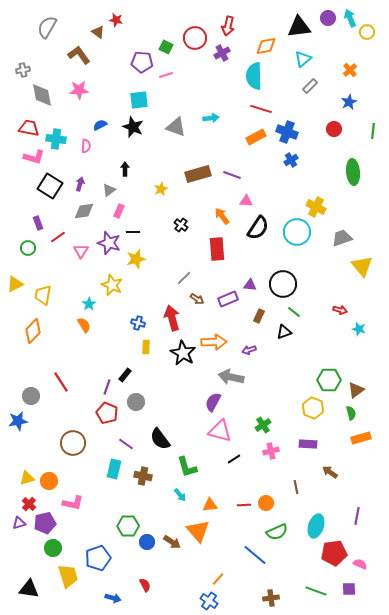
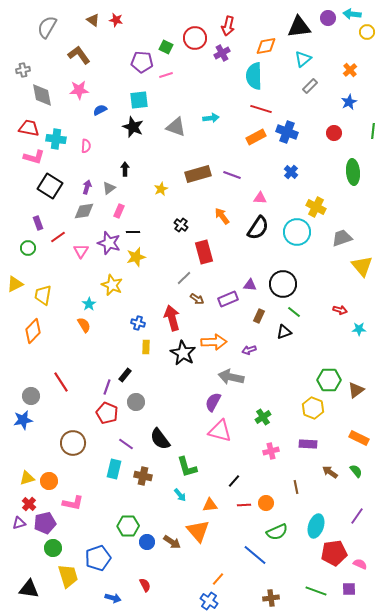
cyan arrow at (350, 18): moved 2 px right, 4 px up; rotated 60 degrees counterclockwise
brown triangle at (98, 32): moved 5 px left, 12 px up
blue semicircle at (100, 125): moved 15 px up
red circle at (334, 129): moved 4 px down
blue cross at (291, 160): moved 12 px down; rotated 16 degrees counterclockwise
purple arrow at (80, 184): moved 7 px right, 3 px down
gray triangle at (109, 190): moved 2 px up
pink triangle at (246, 201): moved 14 px right, 3 px up
red rectangle at (217, 249): moved 13 px left, 3 px down; rotated 10 degrees counterclockwise
yellow star at (136, 259): moved 2 px up
cyan star at (359, 329): rotated 16 degrees counterclockwise
green semicircle at (351, 413): moved 5 px right, 58 px down; rotated 24 degrees counterclockwise
blue star at (18, 421): moved 5 px right, 1 px up
green cross at (263, 425): moved 8 px up
orange rectangle at (361, 438): moved 2 px left; rotated 42 degrees clockwise
black line at (234, 459): moved 22 px down; rotated 16 degrees counterclockwise
purple line at (357, 516): rotated 24 degrees clockwise
